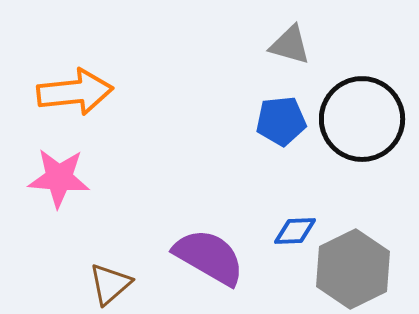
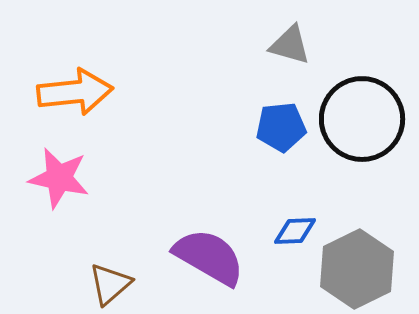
blue pentagon: moved 6 px down
pink star: rotated 8 degrees clockwise
gray hexagon: moved 4 px right
